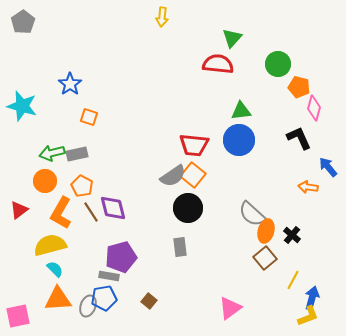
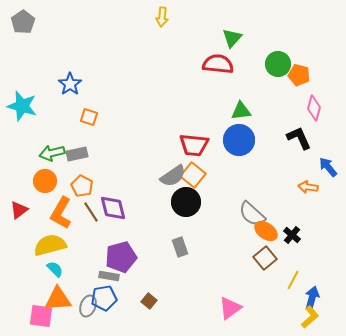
orange pentagon at (299, 87): moved 12 px up
black circle at (188, 208): moved 2 px left, 6 px up
orange ellipse at (266, 231): rotated 70 degrees counterclockwise
gray rectangle at (180, 247): rotated 12 degrees counterclockwise
pink square at (18, 316): moved 23 px right; rotated 20 degrees clockwise
yellow L-shape at (308, 316): moved 2 px right, 1 px down; rotated 20 degrees counterclockwise
